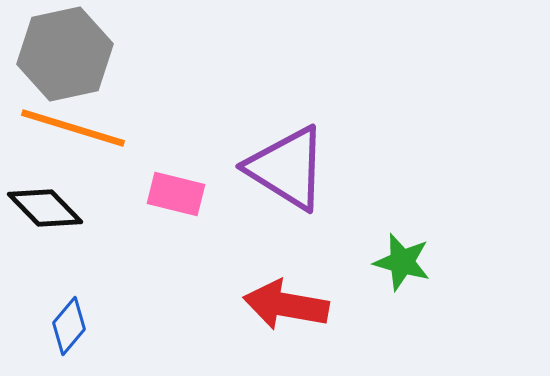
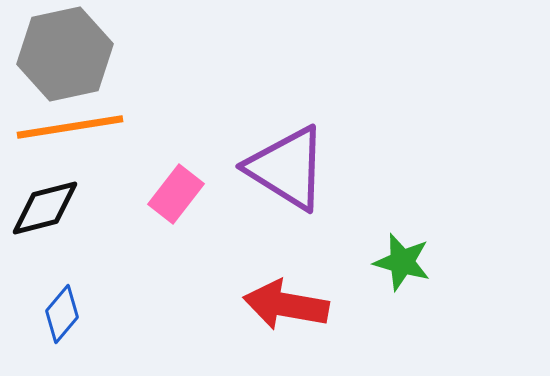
orange line: moved 3 px left, 1 px up; rotated 26 degrees counterclockwise
pink rectangle: rotated 66 degrees counterclockwise
black diamond: rotated 60 degrees counterclockwise
blue diamond: moved 7 px left, 12 px up
